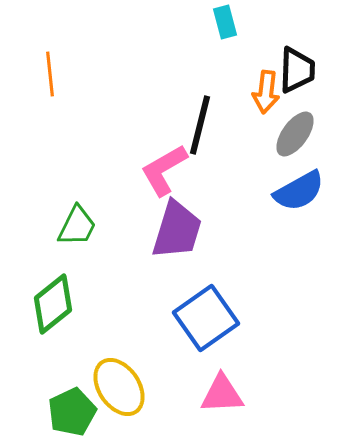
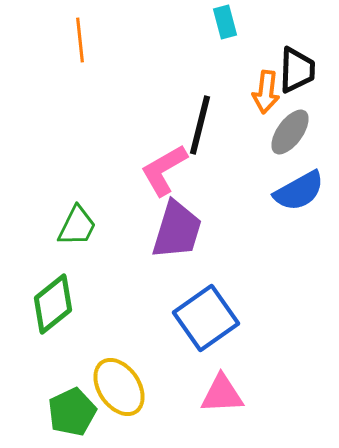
orange line: moved 30 px right, 34 px up
gray ellipse: moved 5 px left, 2 px up
